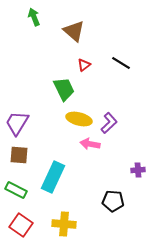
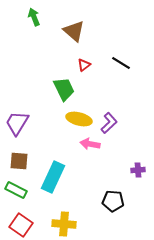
brown square: moved 6 px down
